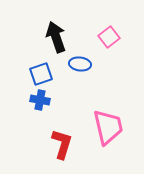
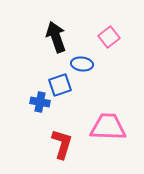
blue ellipse: moved 2 px right
blue square: moved 19 px right, 11 px down
blue cross: moved 2 px down
pink trapezoid: rotated 75 degrees counterclockwise
